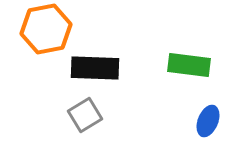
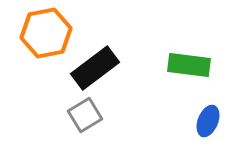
orange hexagon: moved 4 px down
black rectangle: rotated 39 degrees counterclockwise
